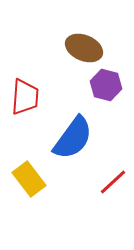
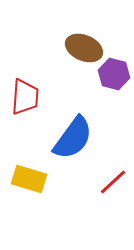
purple hexagon: moved 8 px right, 11 px up
yellow rectangle: rotated 36 degrees counterclockwise
